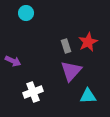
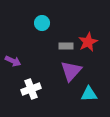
cyan circle: moved 16 px right, 10 px down
gray rectangle: rotated 72 degrees counterclockwise
white cross: moved 2 px left, 3 px up
cyan triangle: moved 1 px right, 2 px up
